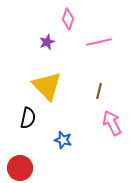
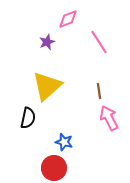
pink diamond: rotated 50 degrees clockwise
pink line: rotated 70 degrees clockwise
yellow triangle: rotated 32 degrees clockwise
brown line: rotated 21 degrees counterclockwise
pink arrow: moved 3 px left, 5 px up
blue star: moved 1 px right, 2 px down
red circle: moved 34 px right
